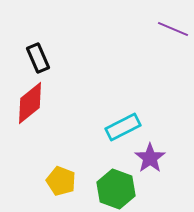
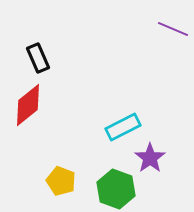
red diamond: moved 2 px left, 2 px down
